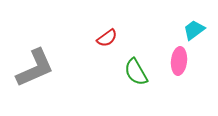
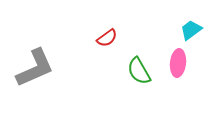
cyan trapezoid: moved 3 px left
pink ellipse: moved 1 px left, 2 px down
green semicircle: moved 3 px right, 1 px up
